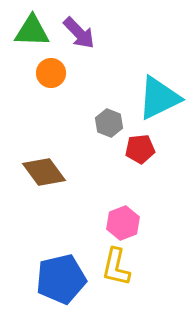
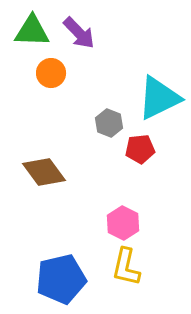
pink hexagon: rotated 12 degrees counterclockwise
yellow L-shape: moved 10 px right
